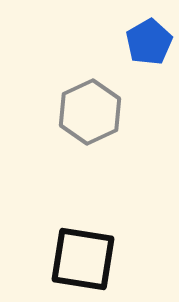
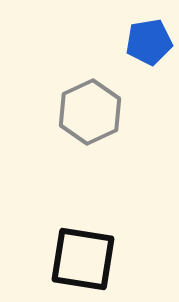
blue pentagon: rotated 21 degrees clockwise
